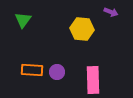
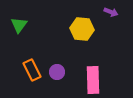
green triangle: moved 4 px left, 5 px down
orange rectangle: rotated 60 degrees clockwise
